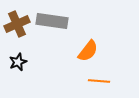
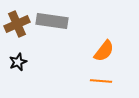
orange semicircle: moved 16 px right
orange line: moved 2 px right
